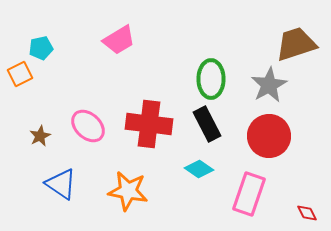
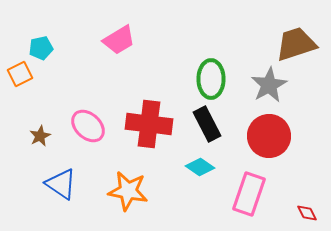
cyan diamond: moved 1 px right, 2 px up
